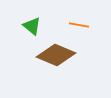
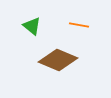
brown diamond: moved 2 px right, 5 px down
